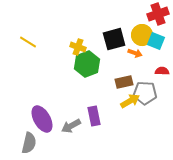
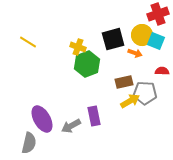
black square: moved 1 px left
